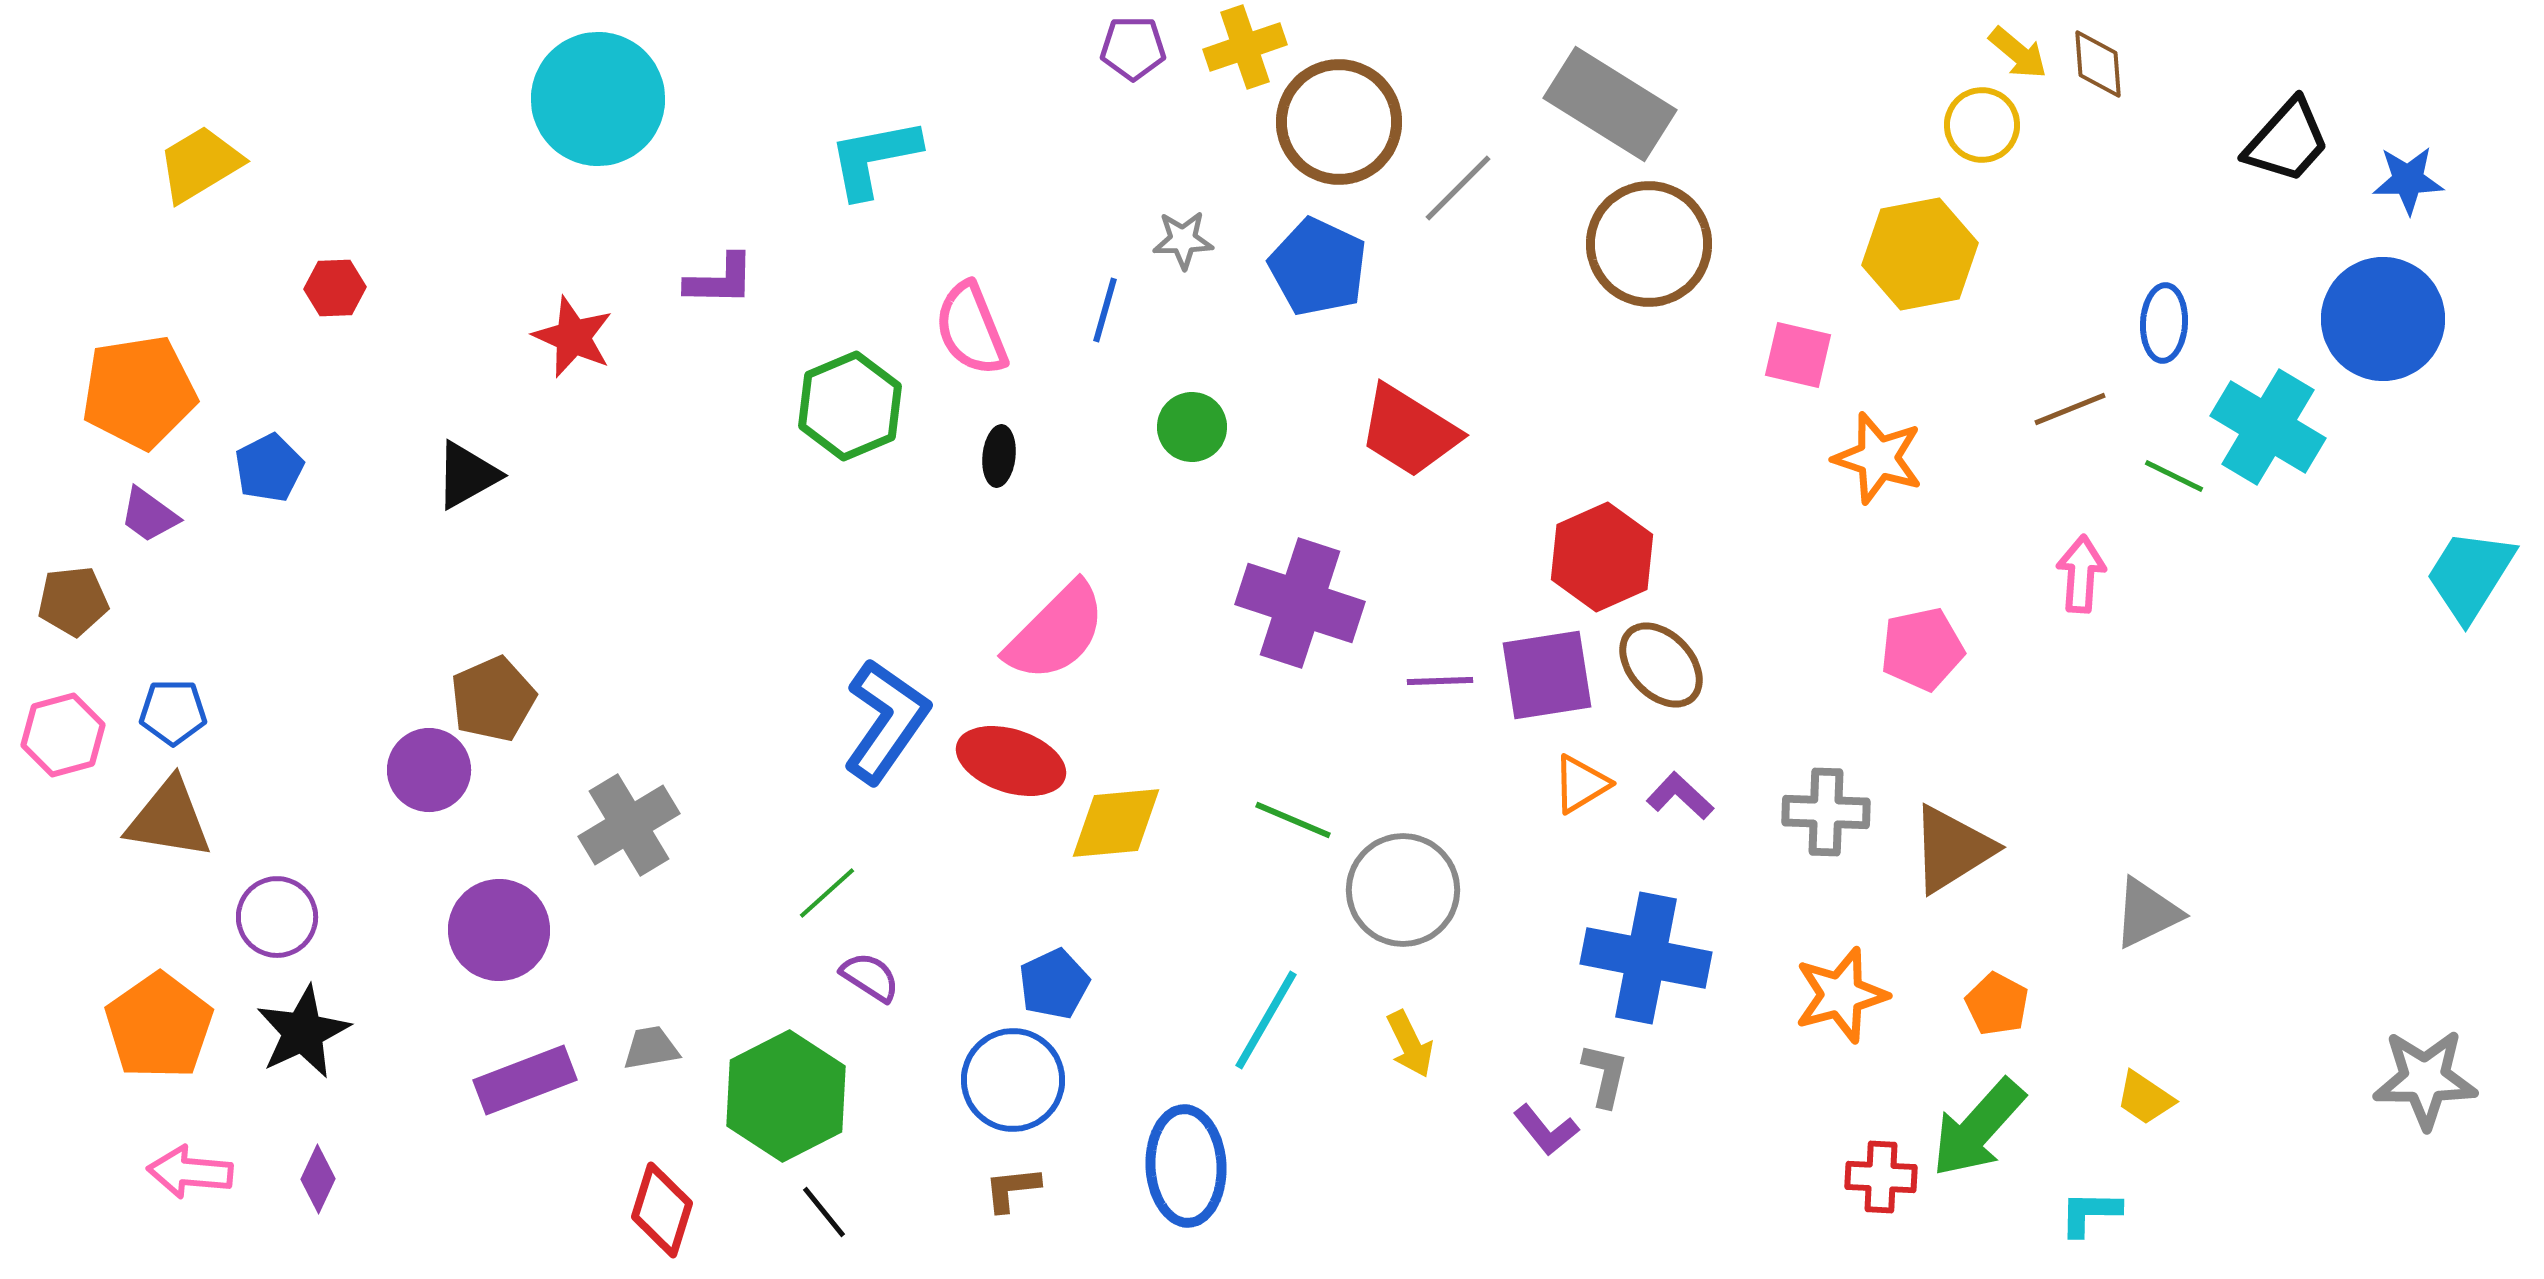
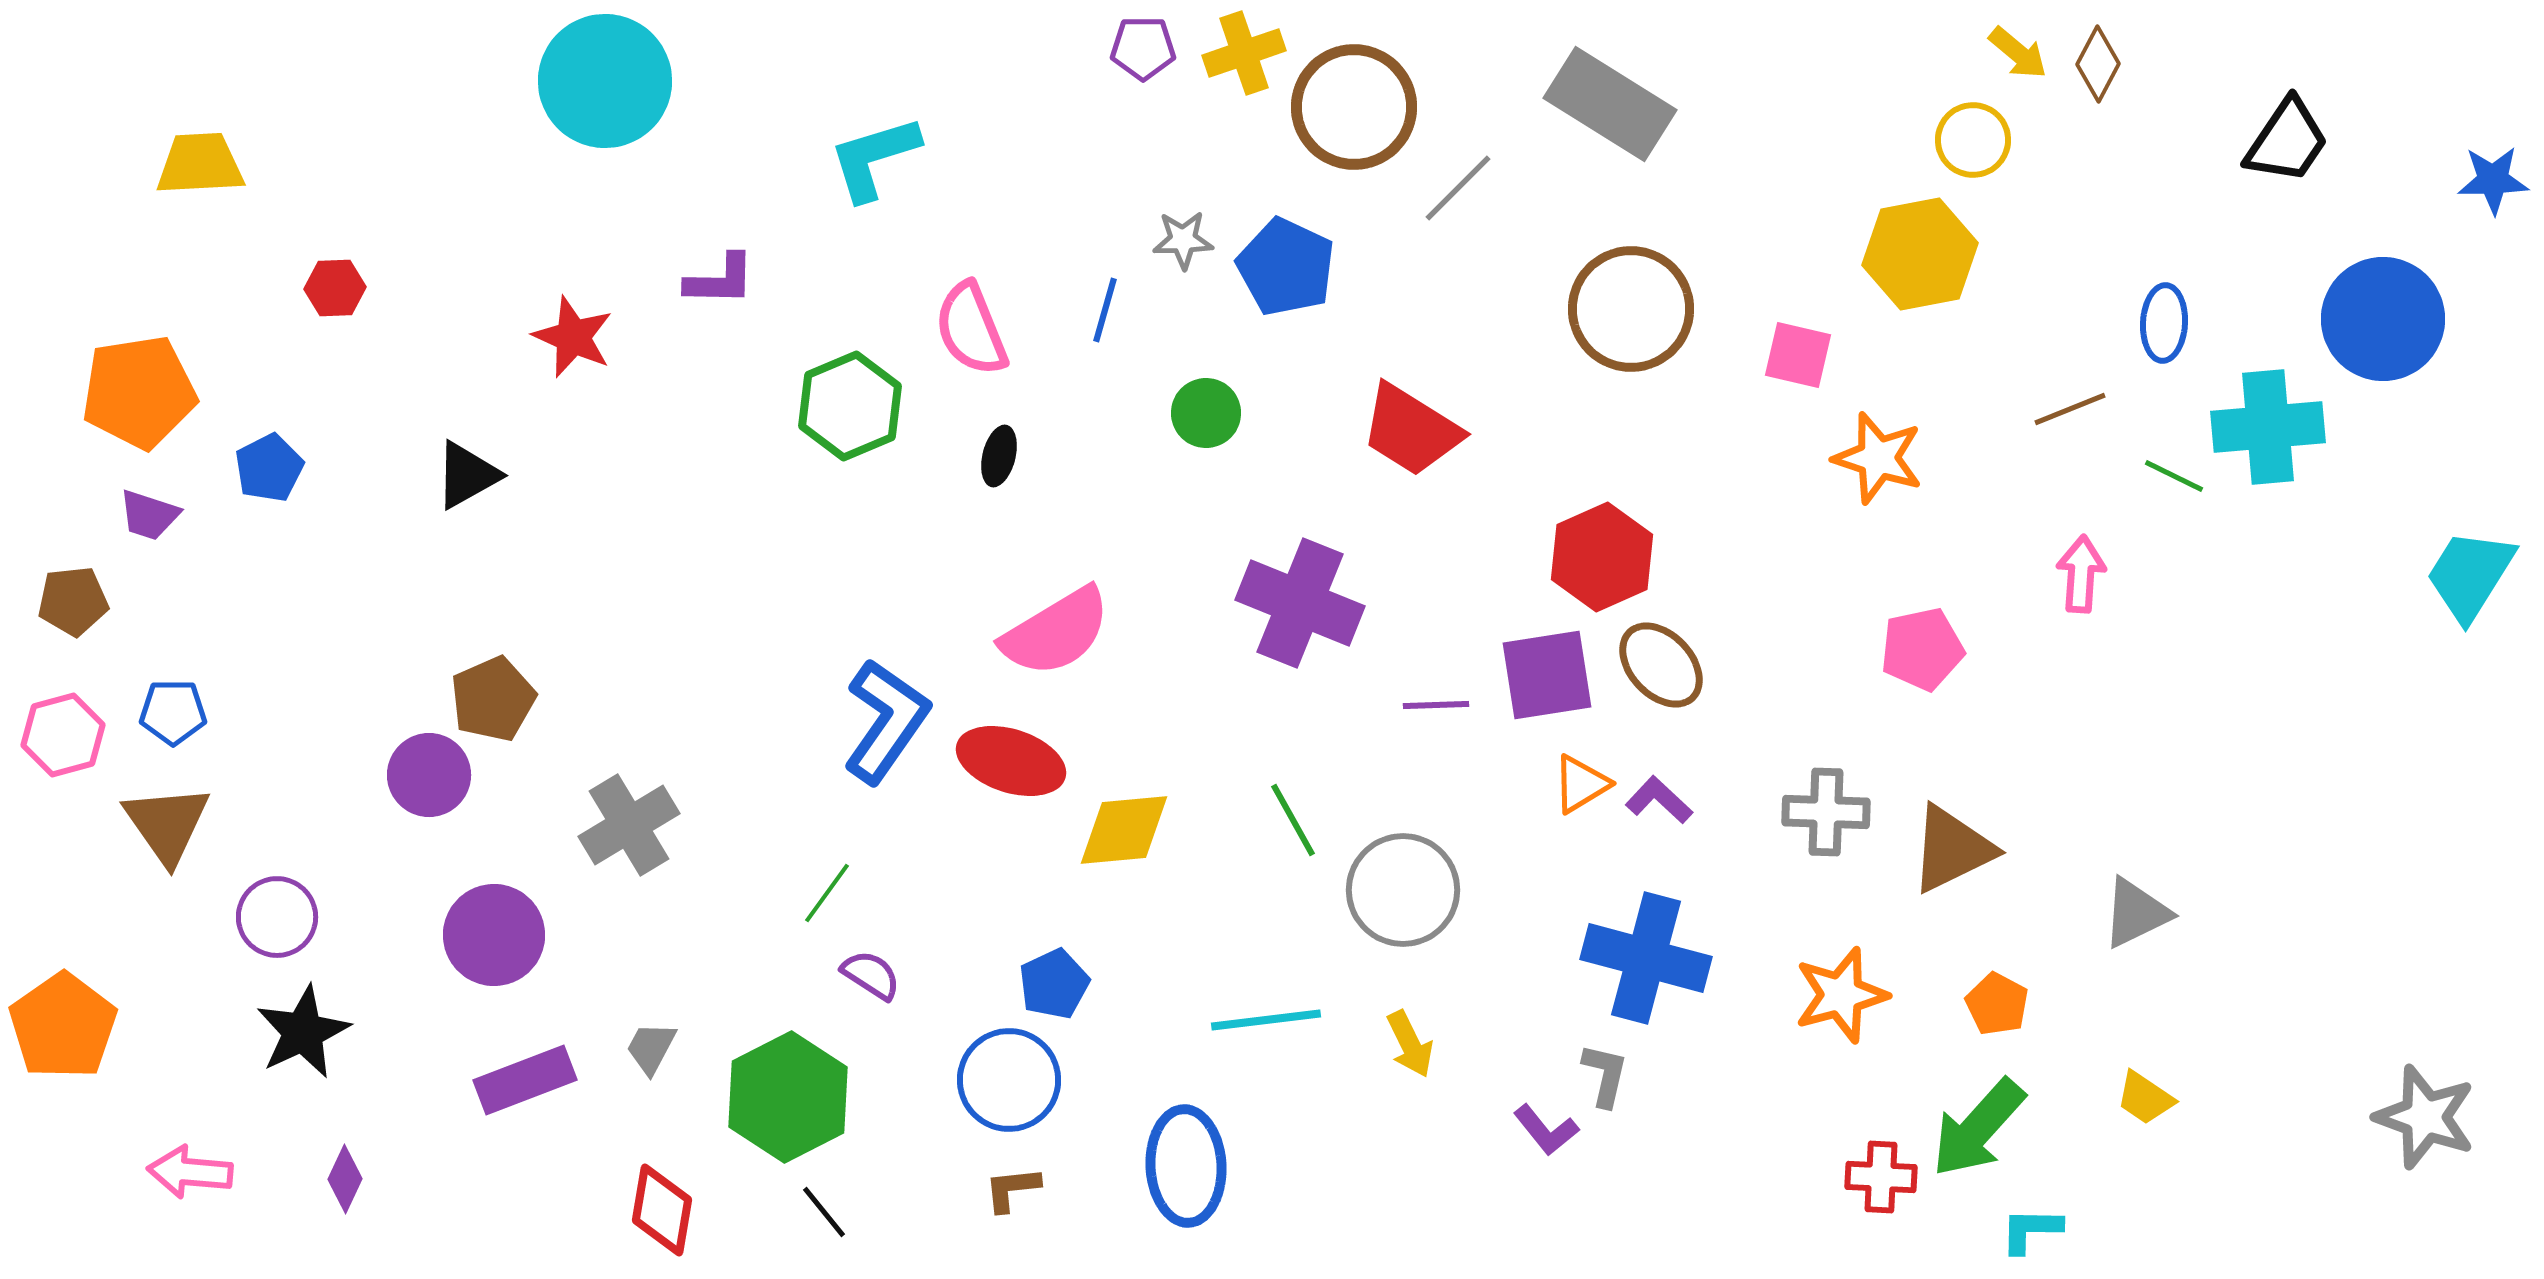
yellow cross at (1245, 47): moved 1 px left, 6 px down
purple pentagon at (1133, 48): moved 10 px right
brown diamond at (2098, 64): rotated 32 degrees clockwise
cyan circle at (598, 99): moved 7 px right, 18 px up
brown circle at (1339, 122): moved 15 px right, 15 px up
yellow circle at (1982, 125): moved 9 px left, 15 px down
black trapezoid at (2287, 141): rotated 8 degrees counterclockwise
cyan L-shape at (874, 158): rotated 6 degrees counterclockwise
yellow trapezoid at (200, 164): rotated 28 degrees clockwise
blue star at (2408, 180): moved 85 px right
brown circle at (1649, 244): moved 18 px left, 65 px down
blue pentagon at (1318, 267): moved 32 px left
green circle at (1192, 427): moved 14 px right, 14 px up
cyan cross at (2268, 427): rotated 36 degrees counterclockwise
red trapezoid at (1409, 431): moved 2 px right, 1 px up
black ellipse at (999, 456): rotated 8 degrees clockwise
purple trapezoid at (149, 515): rotated 18 degrees counterclockwise
purple cross at (1300, 603): rotated 4 degrees clockwise
pink semicircle at (1056, 632): rotated 14 degrees clockwise
purple line at (1440, 681): moved 4 px left, 24 px down
purple circle at (429, 770): moved 5 px down
purple L-shape at (1680, 796): moved 21 px left, 4 px down
brown triangle at (169, 819): moved 2 px left, 5 px down; rotated 46 degrees clockwise
green line at (1293, 820): rotated 38 degrees clockwise
yellow diamond at (1116, 823): moved 8 px right, 7 px down
brown triangle at (1952, 849): rotated 6 degrees clockwise
green line at (827, 893): rotated 12 degrees counterclockwise
gray triangle at (2147, 913): moved 11 px left
purple circle at (499, 930): moved 5 px left, 5 px down
blue cross at (1646, 958): rotated 4 degrees clockwise
purple semicircle at (870, 977): moved 1 px right, 2 px up
cyan line at (1266, 1020): rotated 53 degrees clockwise
orange pentagon at (159, 1026): moved 96 px left
gray trapezoid at (651, 1048): rotated 52 degrees counterclockwise
gray star at (2425, 1079): moved 38 px down; rotated 20 degrees clockwise
blue circle at (1013, 1080): moved 4 px left
green hexagon at (786, 1096): moved 2 px right, 1 px down
purple diamond at (318, 1179): moved 27 px right
red diamond at (662, 1210): rotated 8 degrees counterclockwise
cyan L-shape at (2090, 1213): moved 59 px left, 17 px down
